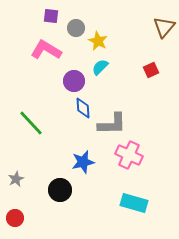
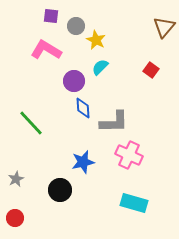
gray circle: moved 2 px up
yellow star: moved 2 px left, 1 px up
red square: rotated 28 degrees counterclockwise
gray L-shape: moved 2 px right, 2 px up
